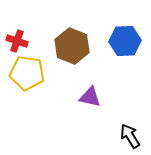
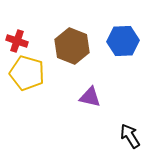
blue hexagon: moved 2 px left
yellow pentagon: rotated 8 degrees clockwise
